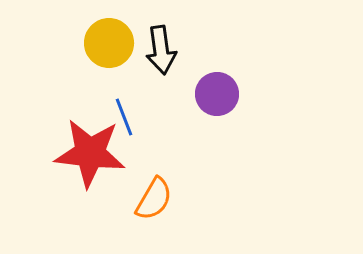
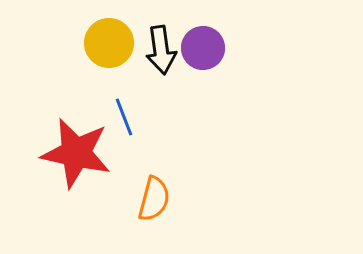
purple circle: moved 14 px left, 46 px up
red star: moved 14 px left; rotated 6 degrees clockwise
orange semicircle: rotated 15 degrees counterclockwise
